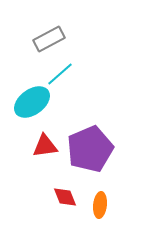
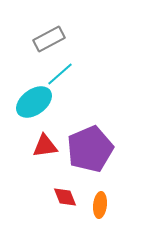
cyan ellipse: moved 2 px right
